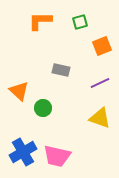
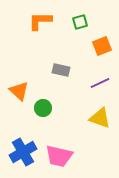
pink trapezoid: moved 2 px right
